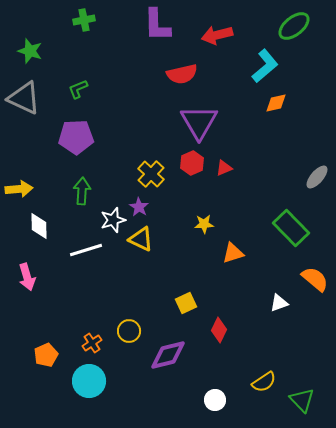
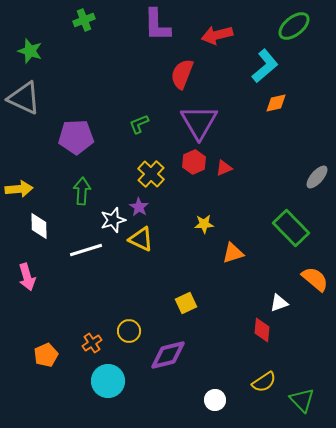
green cross: rotated 10 degrees counterclockwise
red semicircle: rotated 124 degrees clockwise
green L-shape: moved 61 px right, 35 px down
red hexagon: moved 2 px right, 1 px up
red diamond: moved 43 px right; rotated 20 degrees counterclockwise
cyan circle: moved 19 px right
